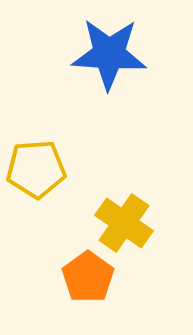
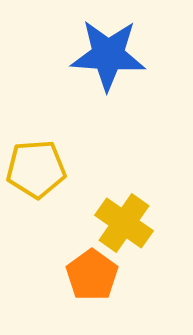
blue star: moved 1 px left, 1 px down
orange pentagon: moved 4 px right, 2 px up
